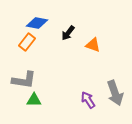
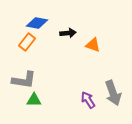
black arrow: rotated 133 degrees counterclockwise
gray arrow: moved 2 px left
